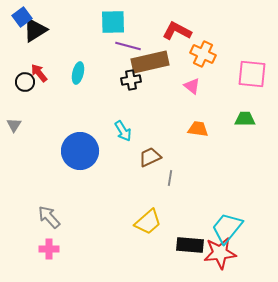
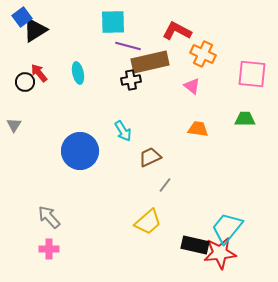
cyan ellipse: rotated 25 degrees counterclockwise
gray line: moved 5 px left, 7 px down; rotated 28 degrees clockwise
black rectangle: moved 5 px right; rotated 8 degrees clockwise
